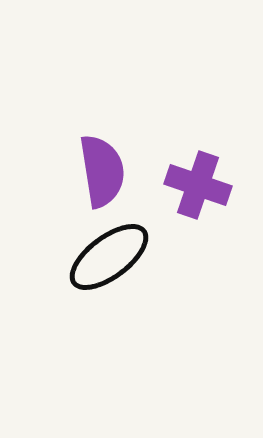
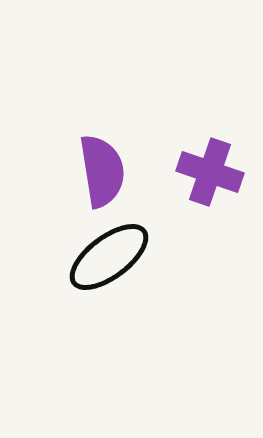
purple cross: moved 12 px right, 13 px up
